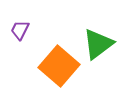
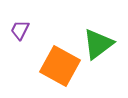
orange square: moved 1 px right; rotated 12 degrees counterclockwise
